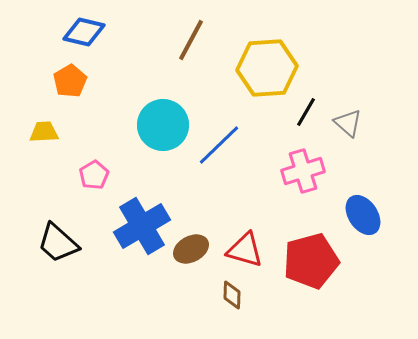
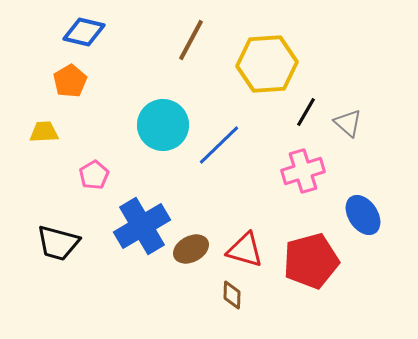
yellow hexagon: moved 4 px up
black trapezoid: rotated 27 degrees counterclockwise
